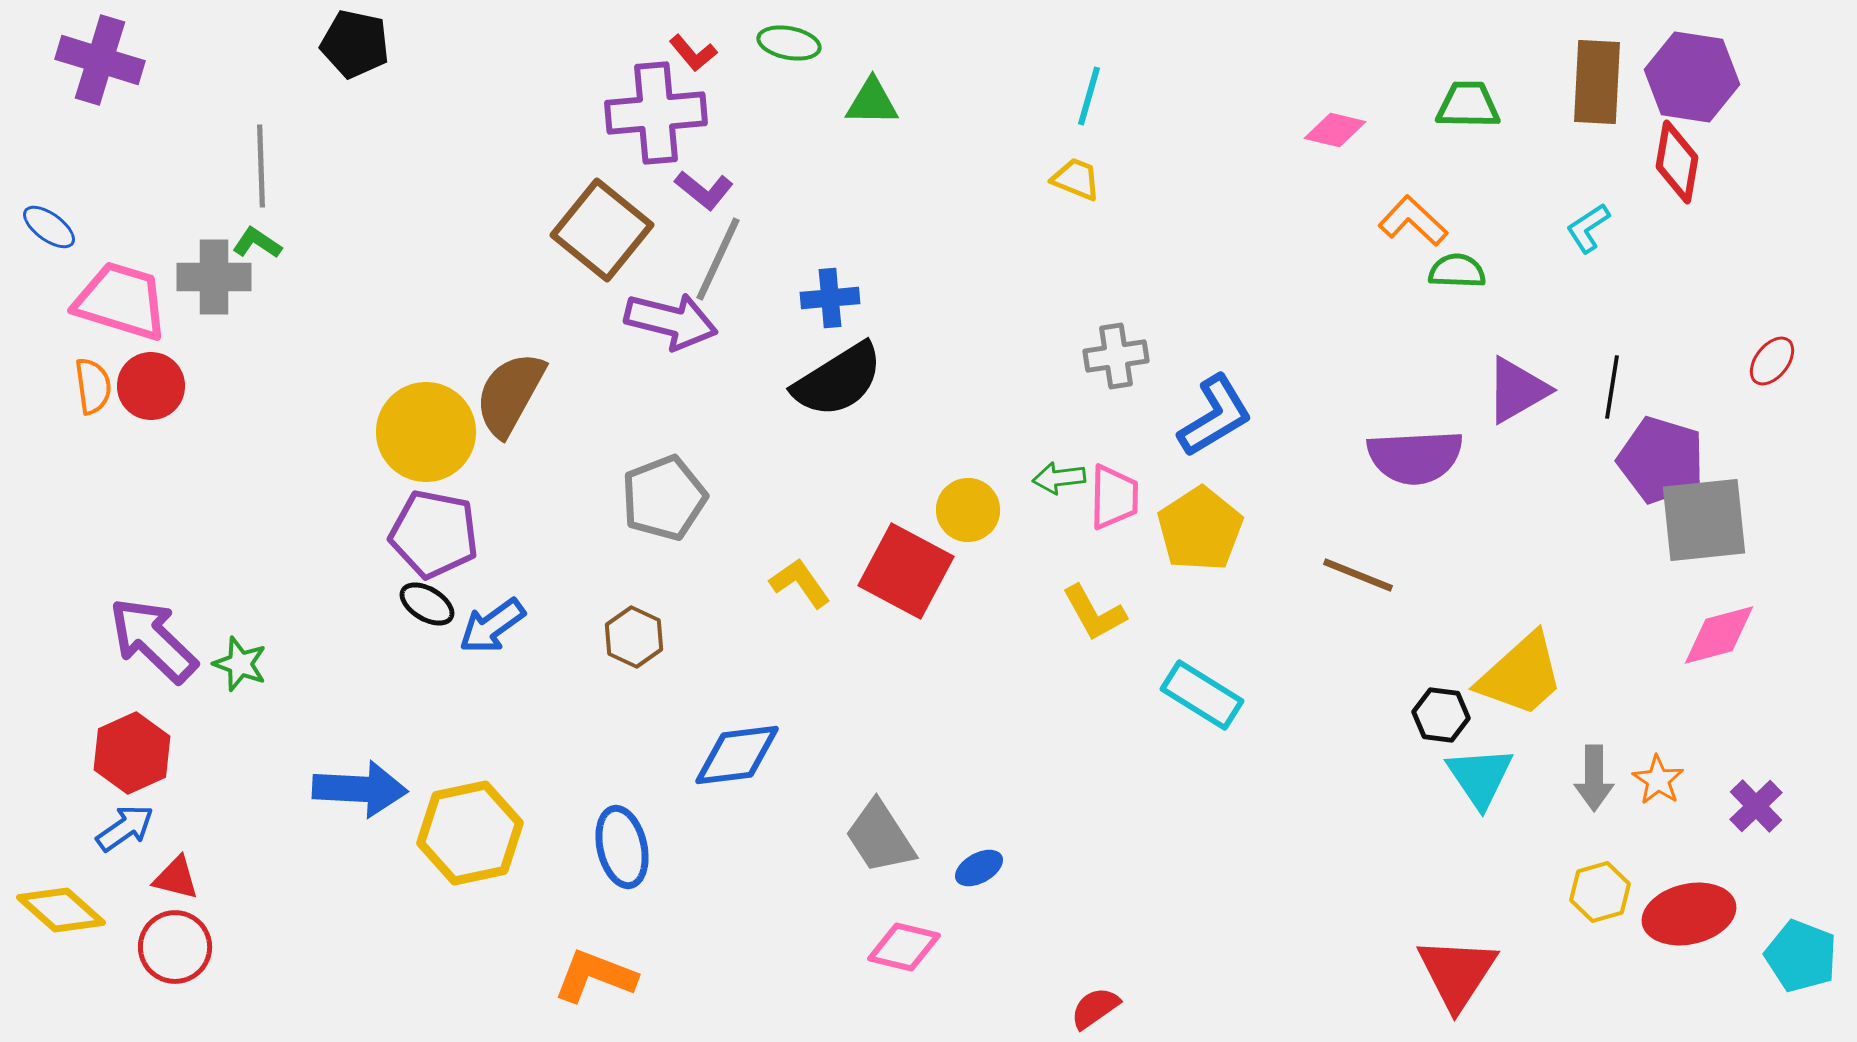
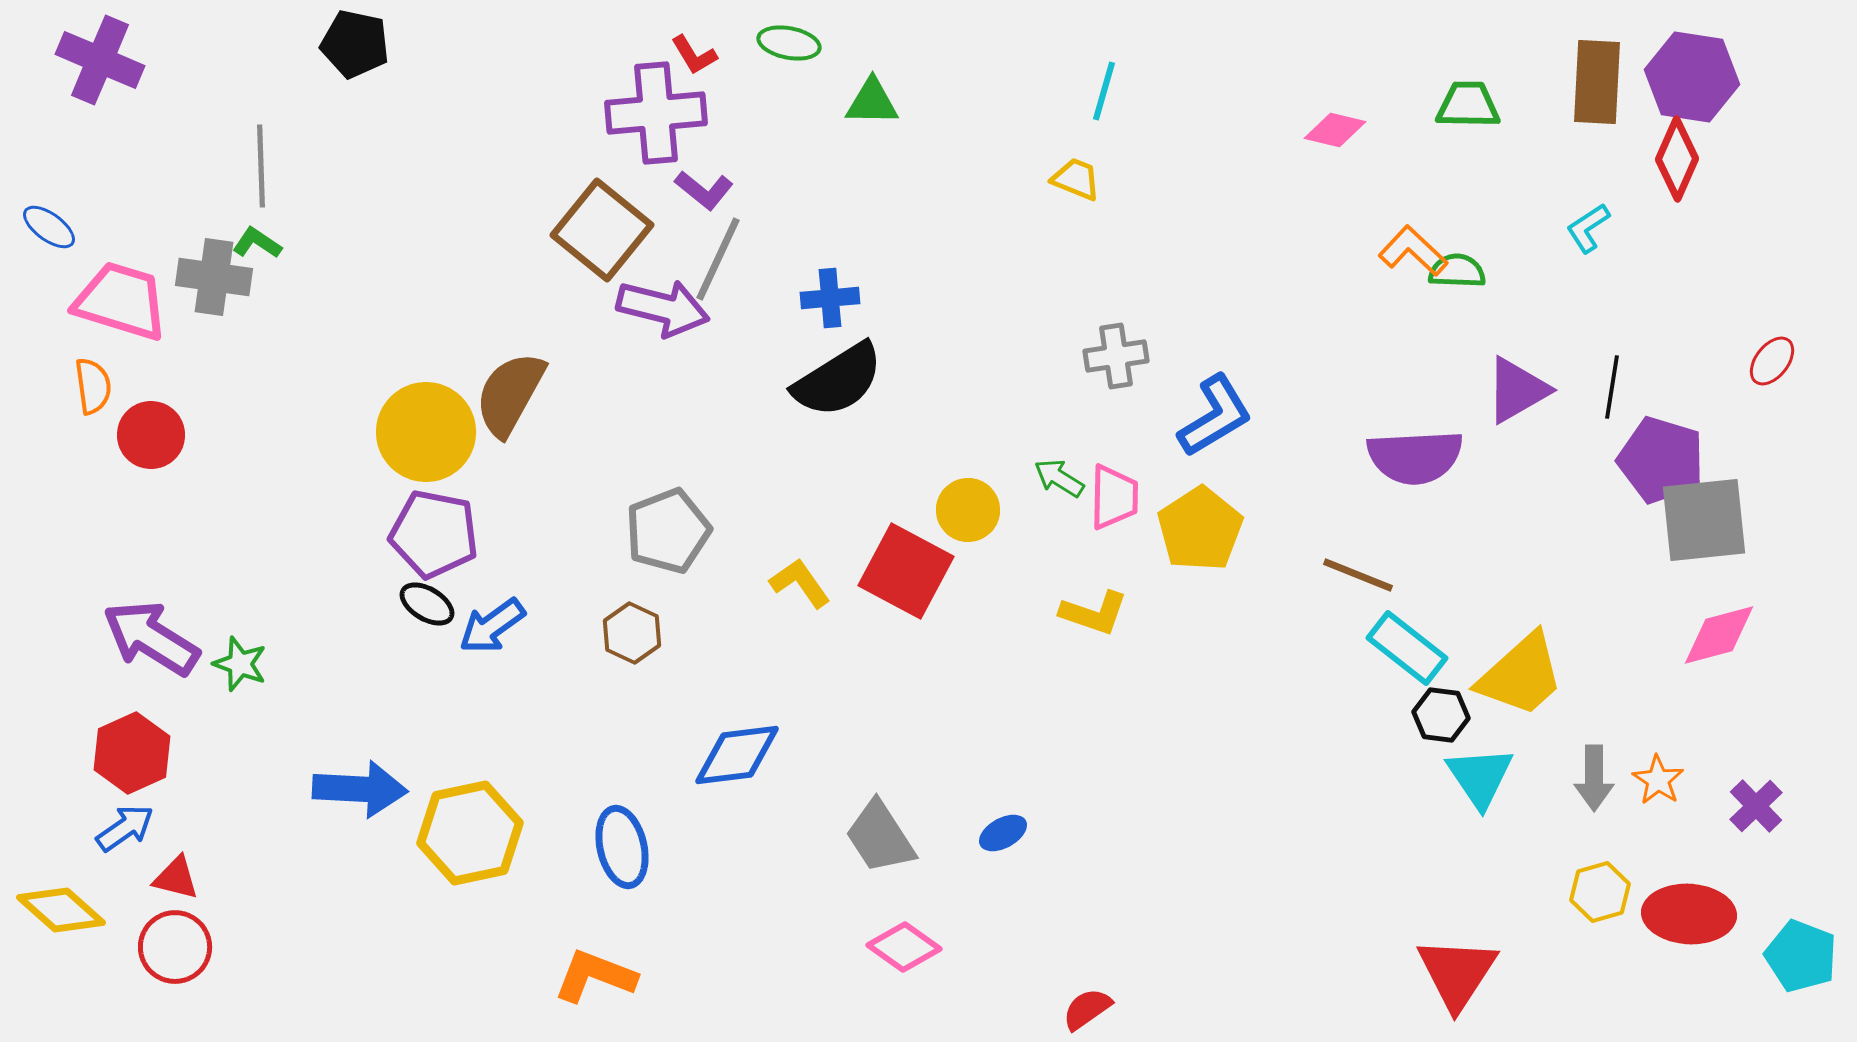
red L-shape at (693, 53): moved 1 px right, 2 px down; rotated 9 degrees clockwise
purple cross at (100, 60): rotated 6 degrees clockwise
cyan line at (1089, 96): moved 15 px right, 5 px up
red diamond at (1677, 162): moved 3 px up; rotated 14 degrees clockwise
orange L-shape at (1413, 221): moved 30 px down
gray cross at (214, 277): rotated 8 degrees clockwise
purple arrow at (671, 321): moved 8 px left, 13 px up
red circle at (151, 386): moved 49 px down
green arrow at (1059, 478): rotated 39 degrees clockwise
gray pentagon at (664, 498): moved 4 px right, 33 px down
yellow L-shape at (1094, 613): rotated 42 degrees counterclockwise
brown hexagon at (634, 637): moved 2 px left, 4 px up
purple arrow at (153, 640): moved 2 px left, 2 px up; rotated 12 degrees counterclockwise
cyan rectangle at (1202, 695): moved 205 px right, 47 px up; rotated 6 degrees clockwise
blue ellipse at (979, 868): moved 24 px right, 35 px up
red ellipse at (1689, 914): rotated 16 degrees clockwise
pink diamond at (904, 947): rotated 22 degrees clockwise
red semicircle at (1095, 1008): moved 8 px left, 1 px down
